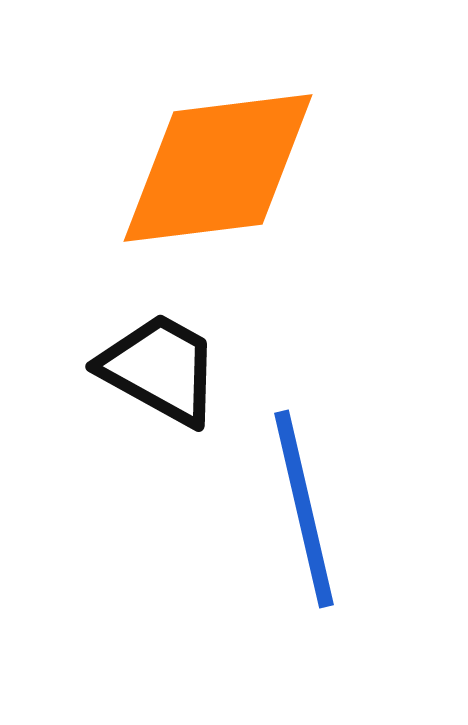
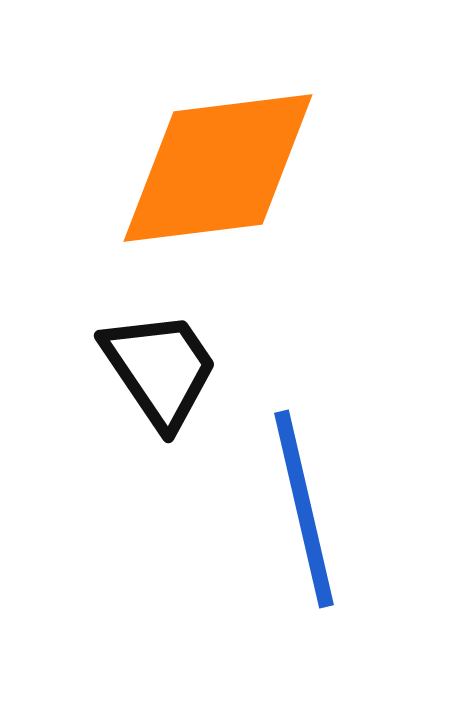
black trapezoid: rotated 27 degrees clockwise
